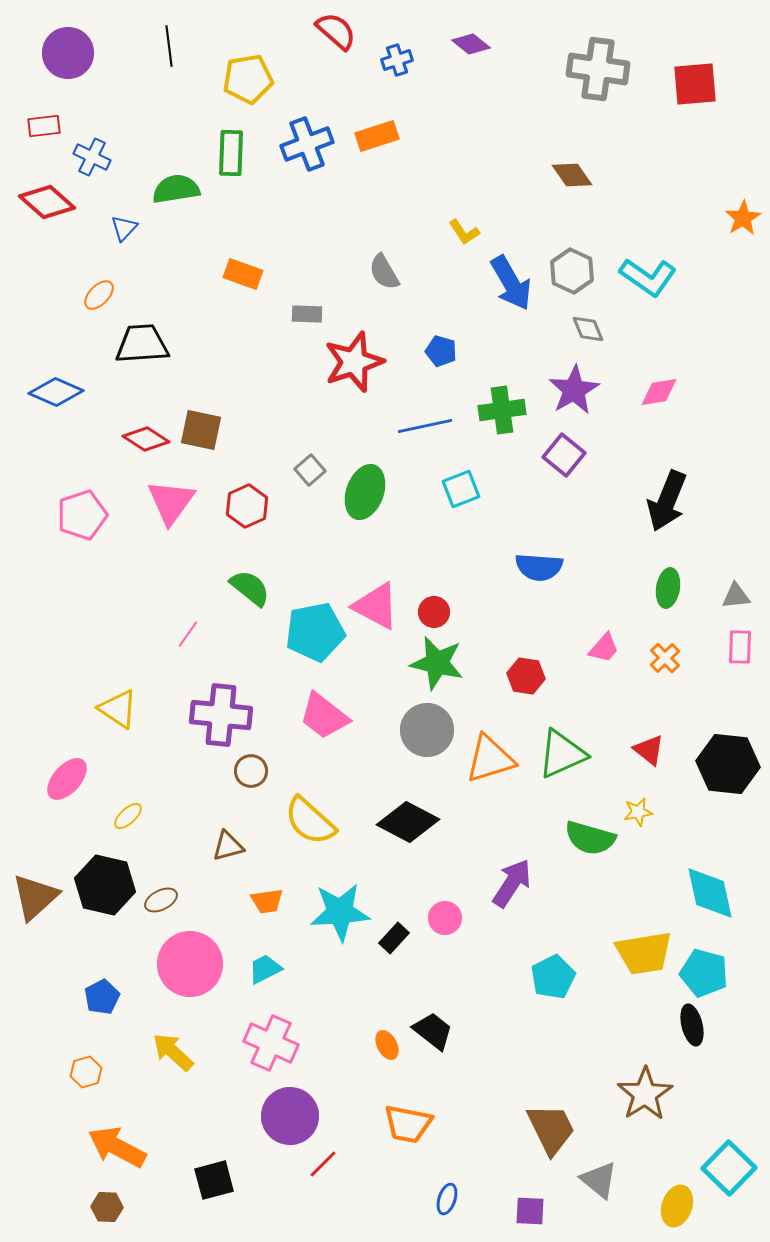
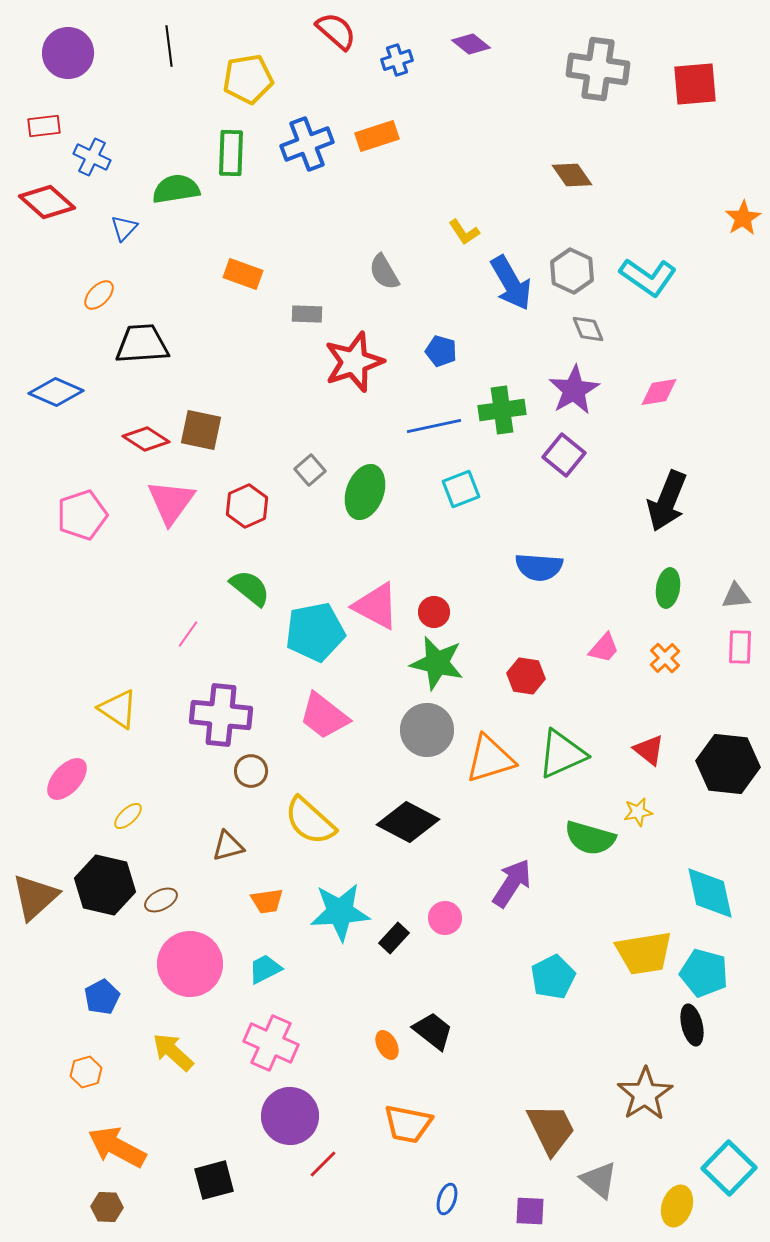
blue line at (425, 426): moved 9 px right
